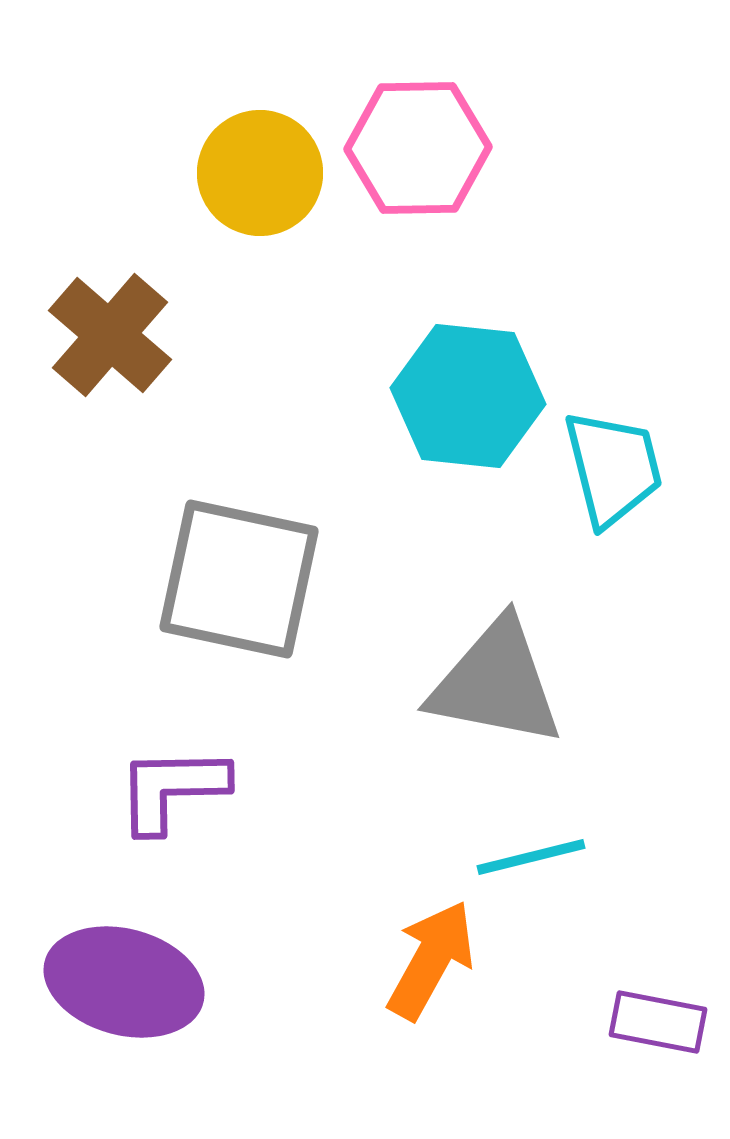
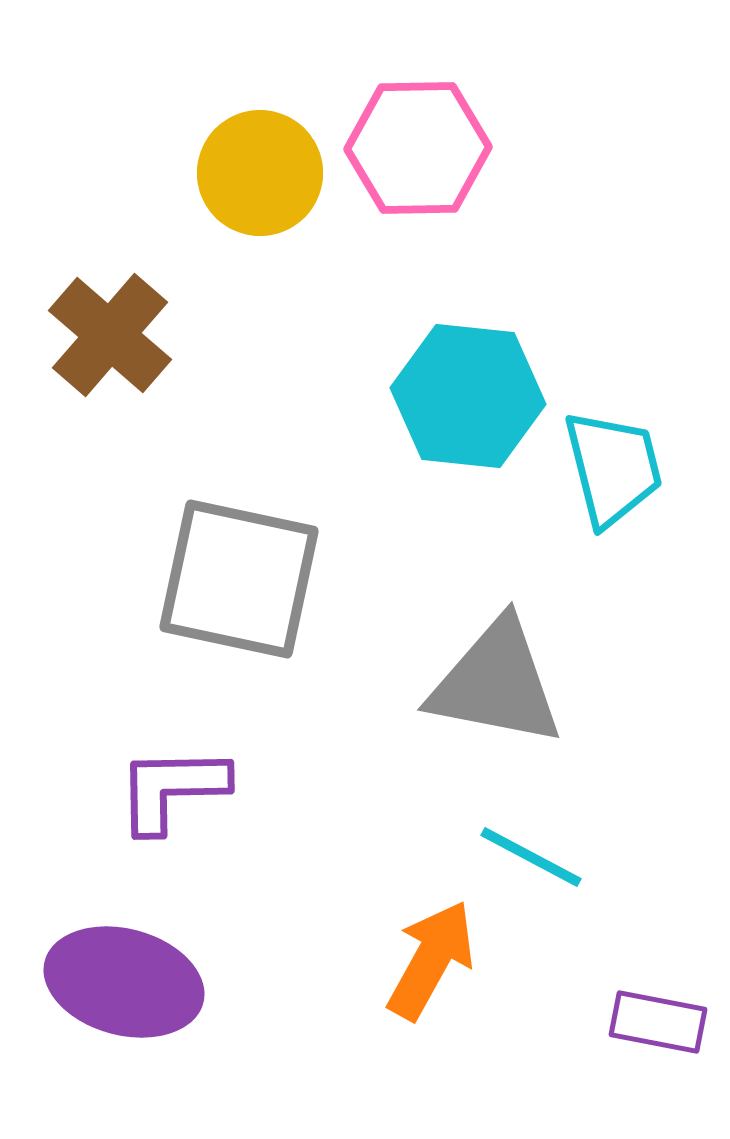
cyan line: rotated 42 degrees clockwise
